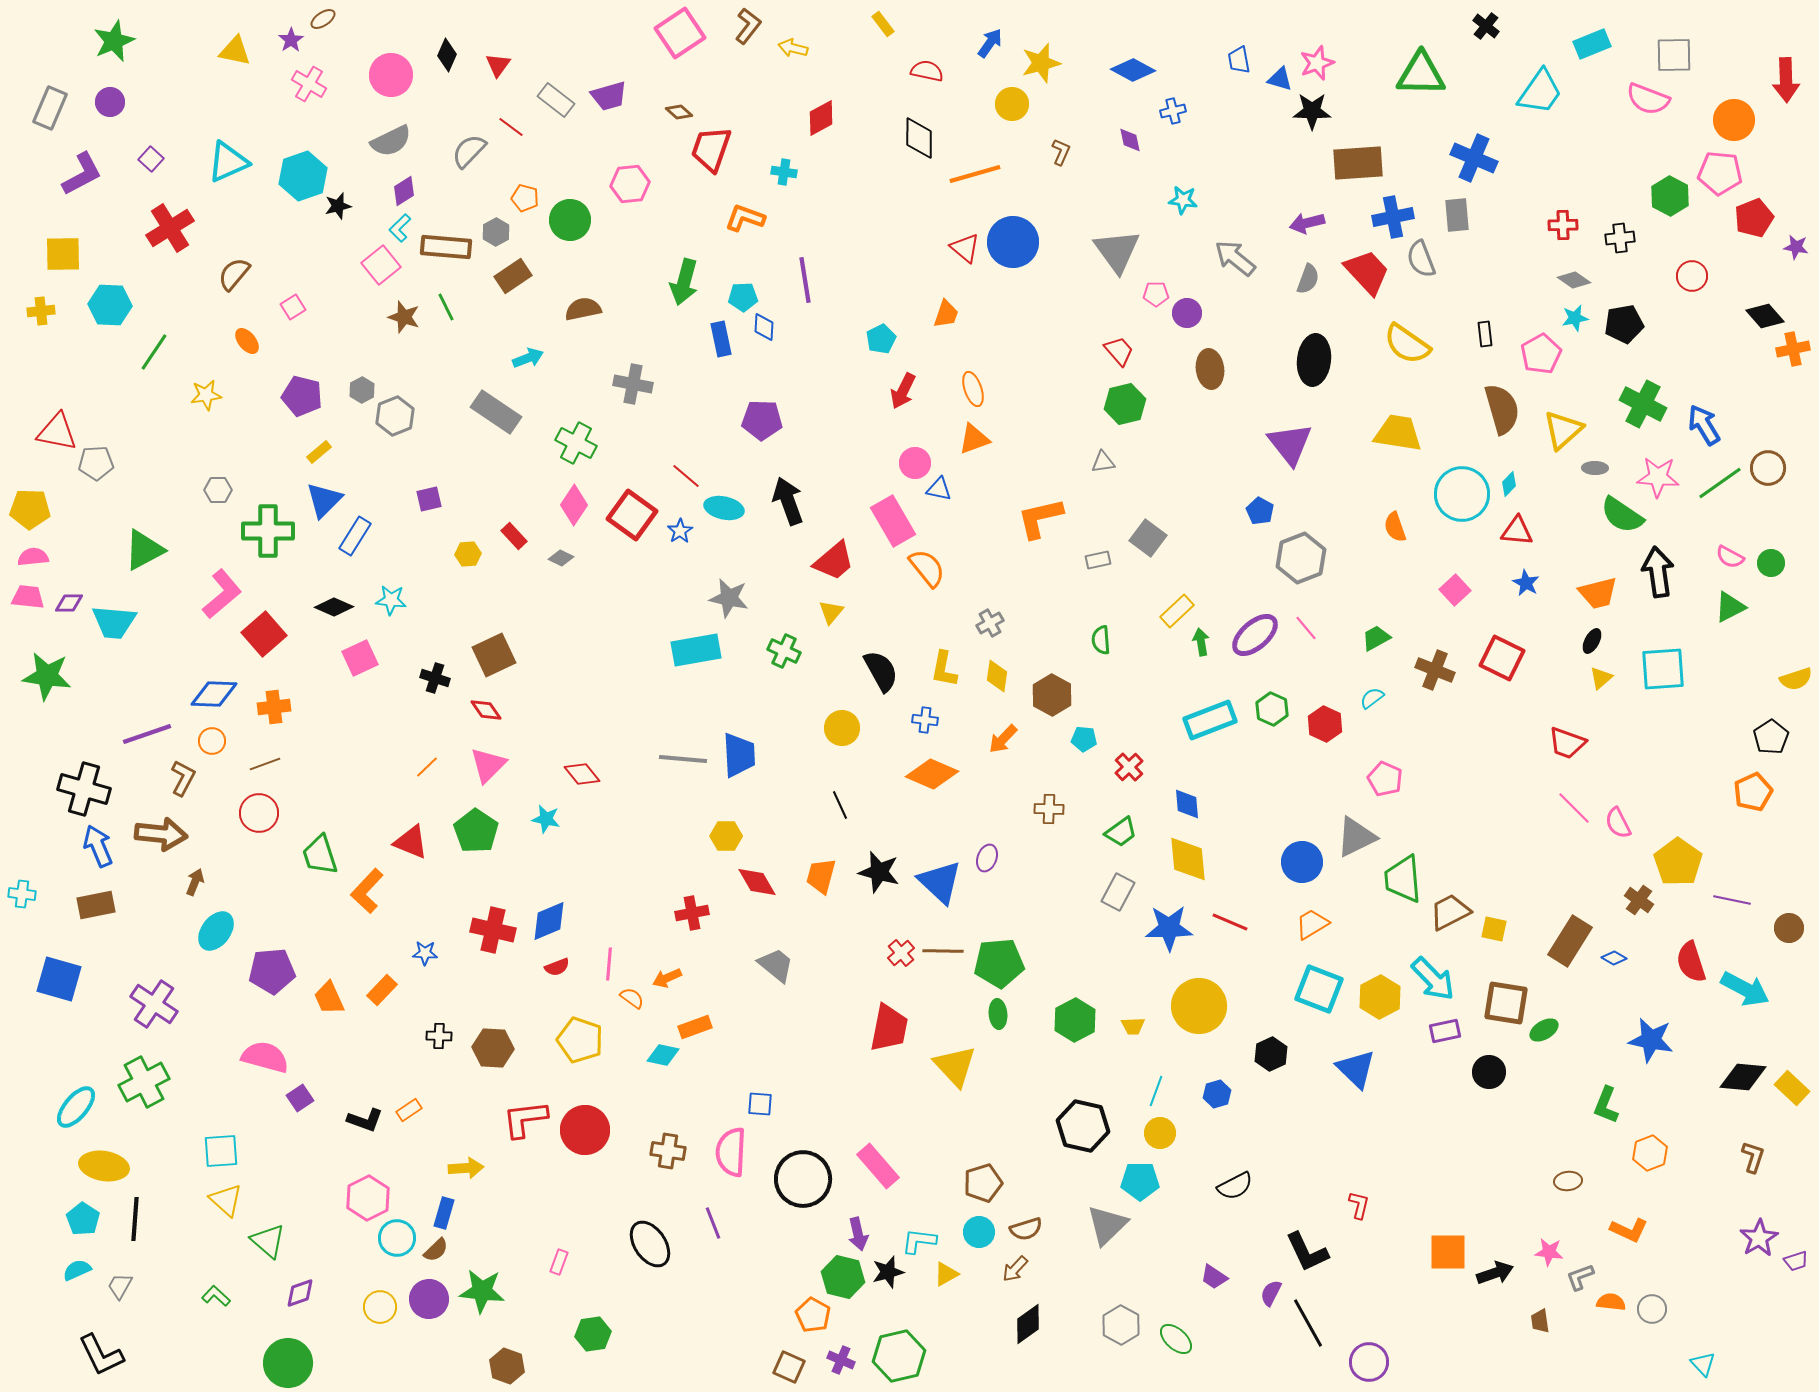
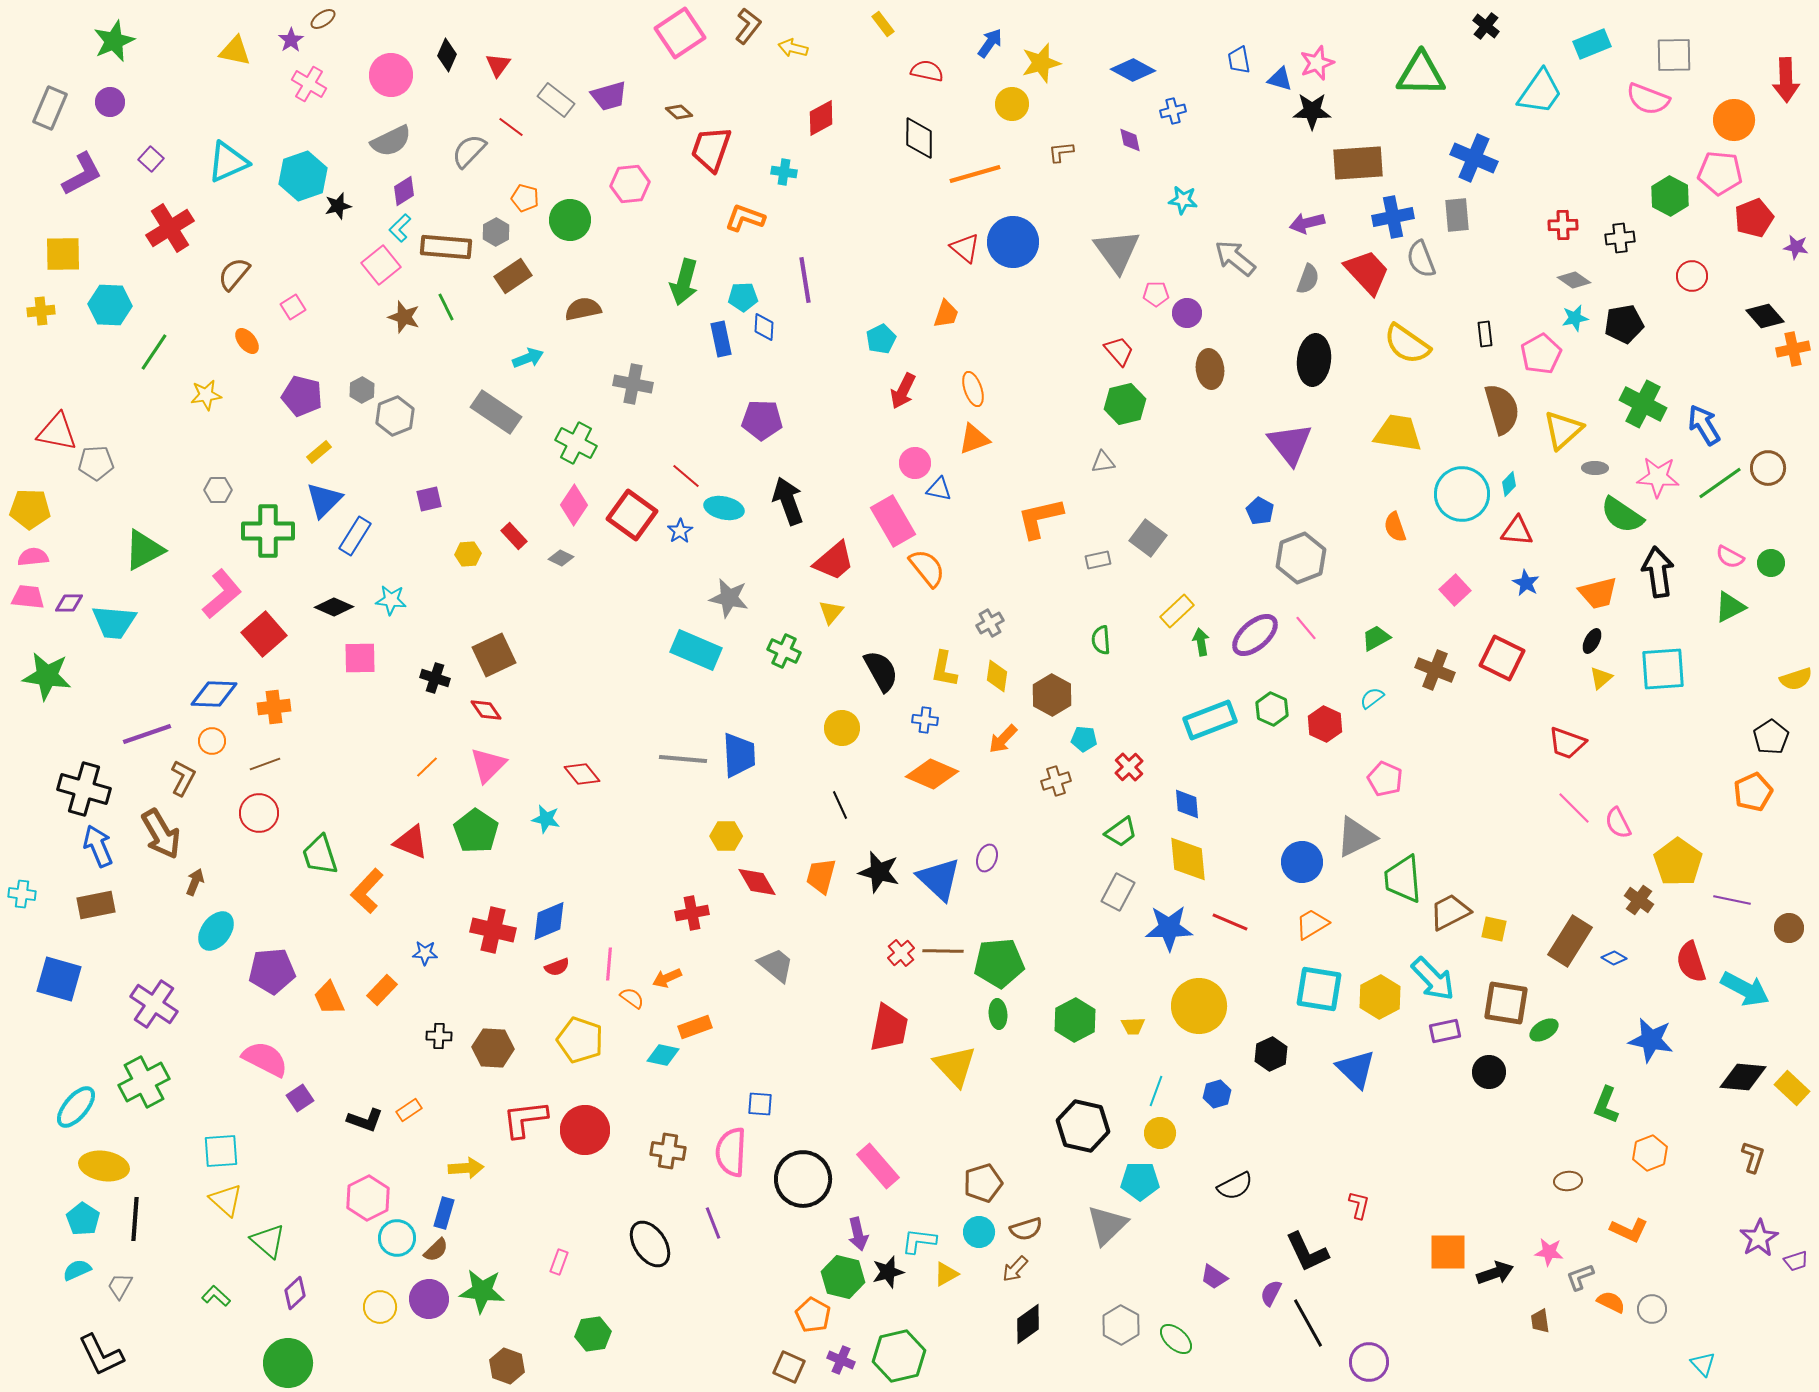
brown L-shape at (1061, 152): rotated 120 degrees counterclockwise
cyan rectangle at (696, 650): rotated 33 degrees clockwise
pink square at (360, 658): rotated 24 degrees clockwise
brown cross at (1049, 809): moved 7 px right, 28 px up; rotated 20 degrees counterclockwise
brown arrow at (161, 834): rotated 54 degrees clockwise
blue triangle at (940, 882): moved 1 px left, 3 px up
cyan square at (1319, 989): rotated 12 degrees counterclockwise
pink semicircle at (265, 1057): moved 2 px down; rotated 12 degrees clockwise
purple diamond at (300, 1293): moved 5 px left; rotated 24 degrees counterclockwise
orange semicircle at (1611, 1302): rotated 20 degrees clockwise
